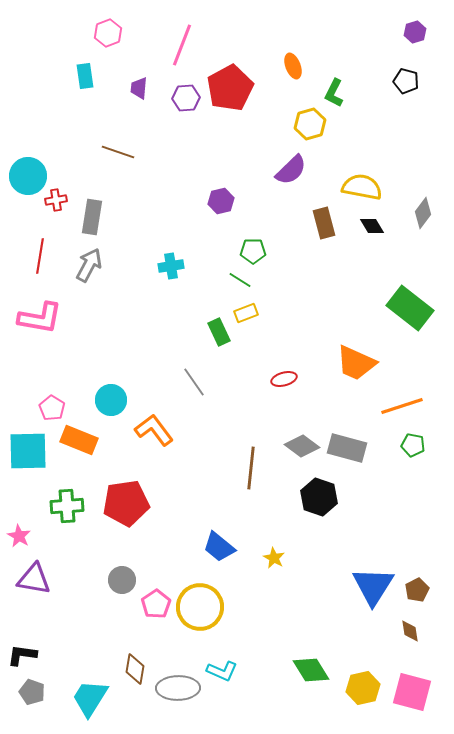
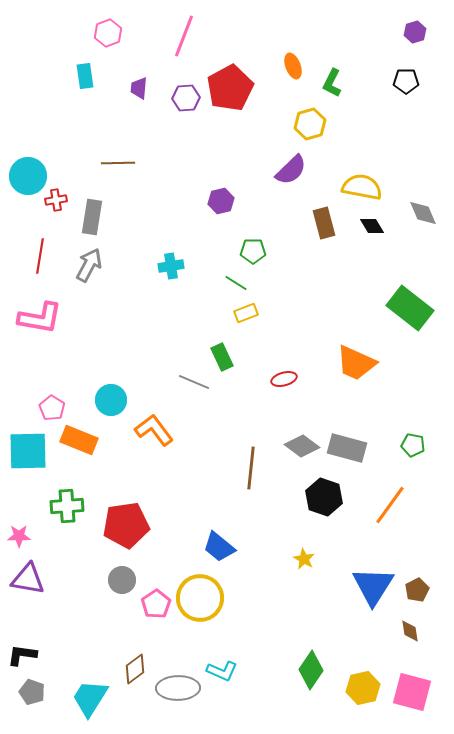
pink line at (182, 45): moved 2 px right, 9 px up
black pentagon at (406, 81): rotated 15 degrees counterclockwise
green L-shape at (334, 93): moved 2 px left, 10 px up
brown line at (118, 152): moved 11 px down; rotated 20 degrees counterclockwise
gray diamond at (423, 213): rotated 60 degrees counterclockwise
green line at (240, 280): moved 4 px left, 3 px down
green rectangle at (219, 332): moved 3 px right, 25 px down
gray line at (194, 382): rotated 32 degrees counterclockwise
orange line at (402, 406): moved 12 px left, 99 px down; rotated 36 degrees counterclockwise
black hexagon at (319, 497): moved 5 px right
red pentagon at (126, 503): moved 22 px down
pink star at (19, 536): rotated 30 degrees counterclockwise
yellow star at (274, 558): moved 30 px right, 1 px down
purple triangle at (34, 579): moved 6 px left
yellow circle at (200, 607): moved 9 px up
brown diamond at (135, 669): rotated 44 degrees clockwise
green diamond at (311, 670): rotated 66 degrees clockwise
